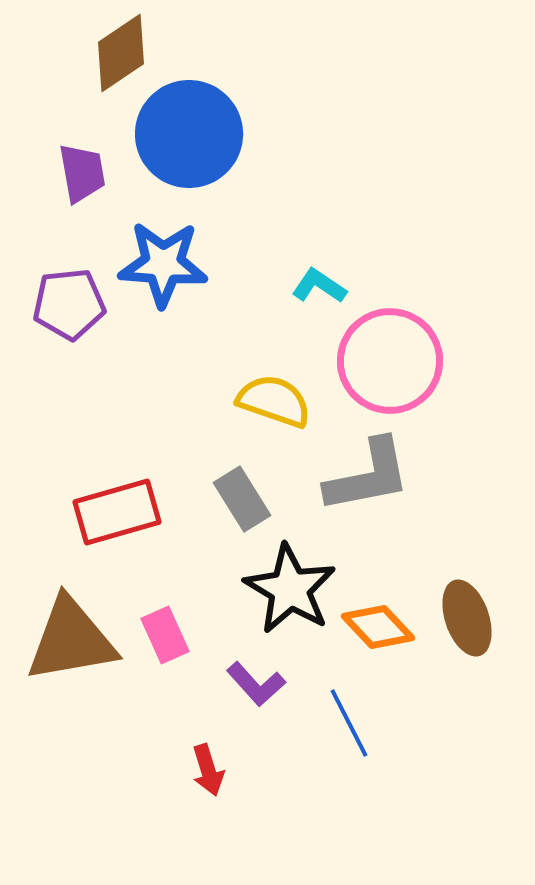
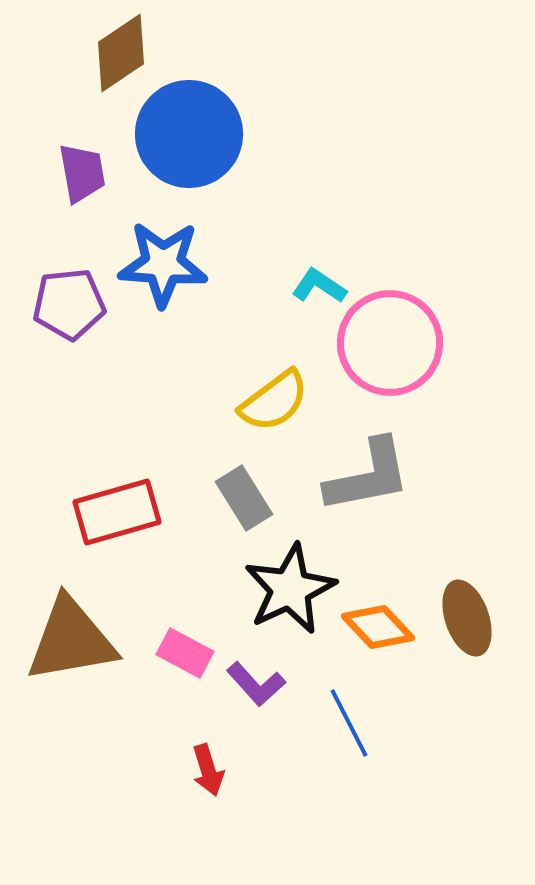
pink circle: moved 18 px up
yellow semicircle: rotated 124 degrees clockwise
gray rectangle: moved 2 px right, 1 px up
black star: rotated 16 degrees clockwise
pink rectangle: moved 20 px right, 18 px down; rotated 38 degrees counterclockwise
